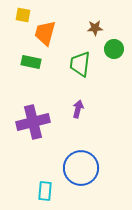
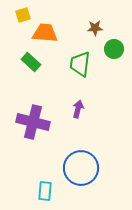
yellow square: rotated 28 degrees counterclockwise
orange trapezoid: rotated 80 degrees clockwise
green rectangle: rotated 30 degrees clockwise
purple cross: rotated 28 degrees clockwise
